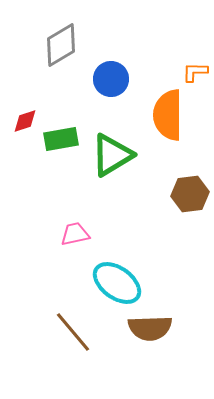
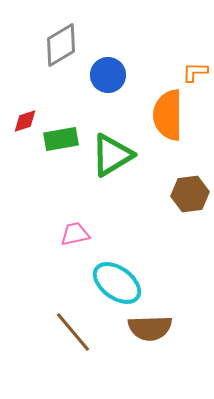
blue circle: moved 3 px left, 4 px up
